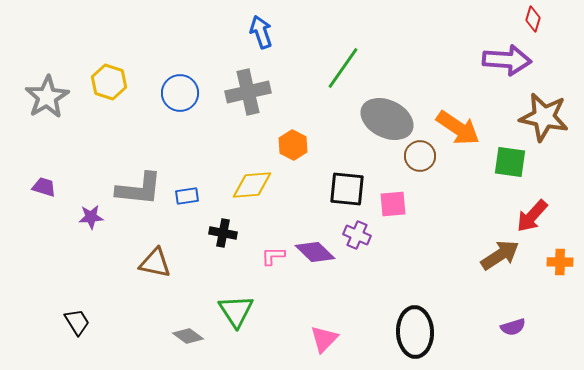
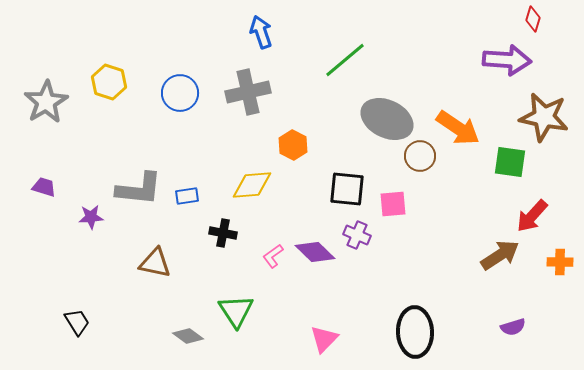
green line: moved 2 px right, 8 px up; rotated 15 degrees clockwise
gray star: moved 1 px left, 5 px down
pink L-shape: rotated 35 degrees counterclockwise
